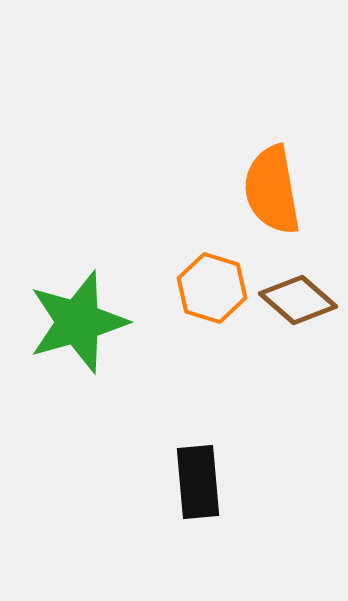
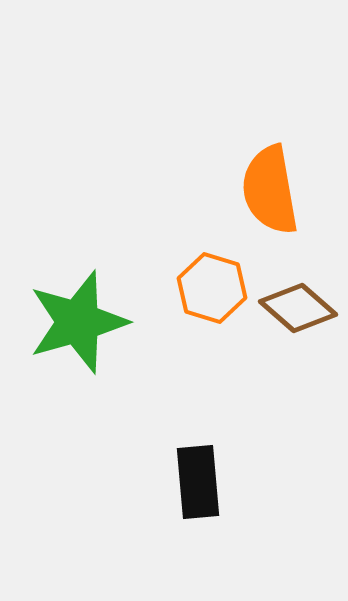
orange semicircle: moved 2 px left
brown diamond: moved 8 px down
